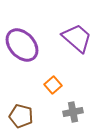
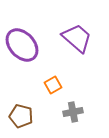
orange square: rotated 12 degrees clockwise
